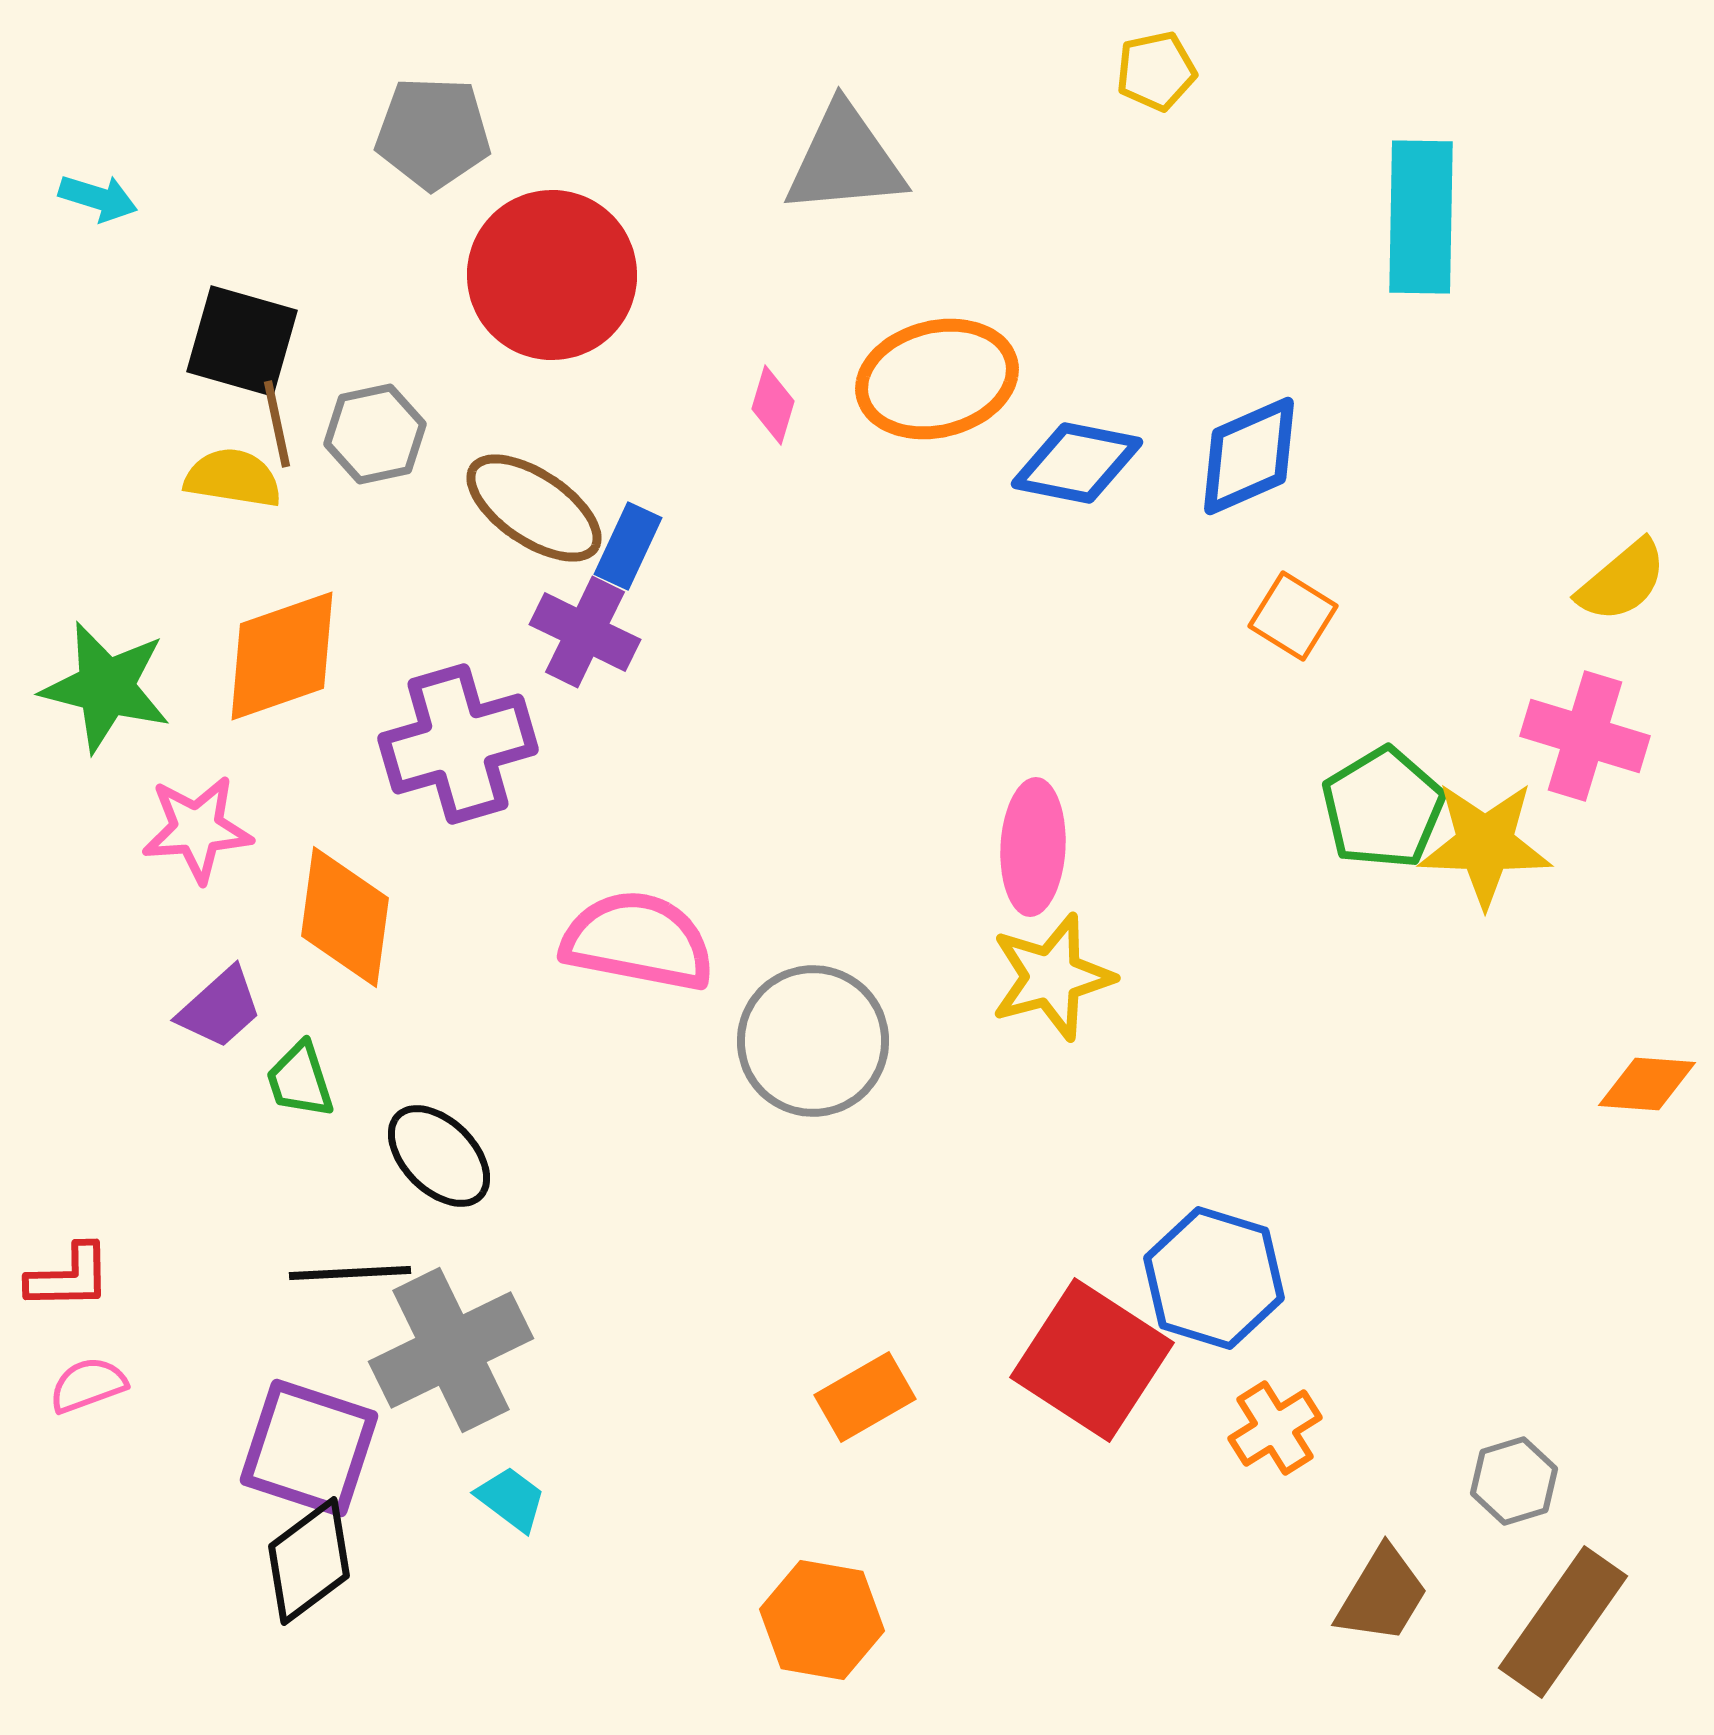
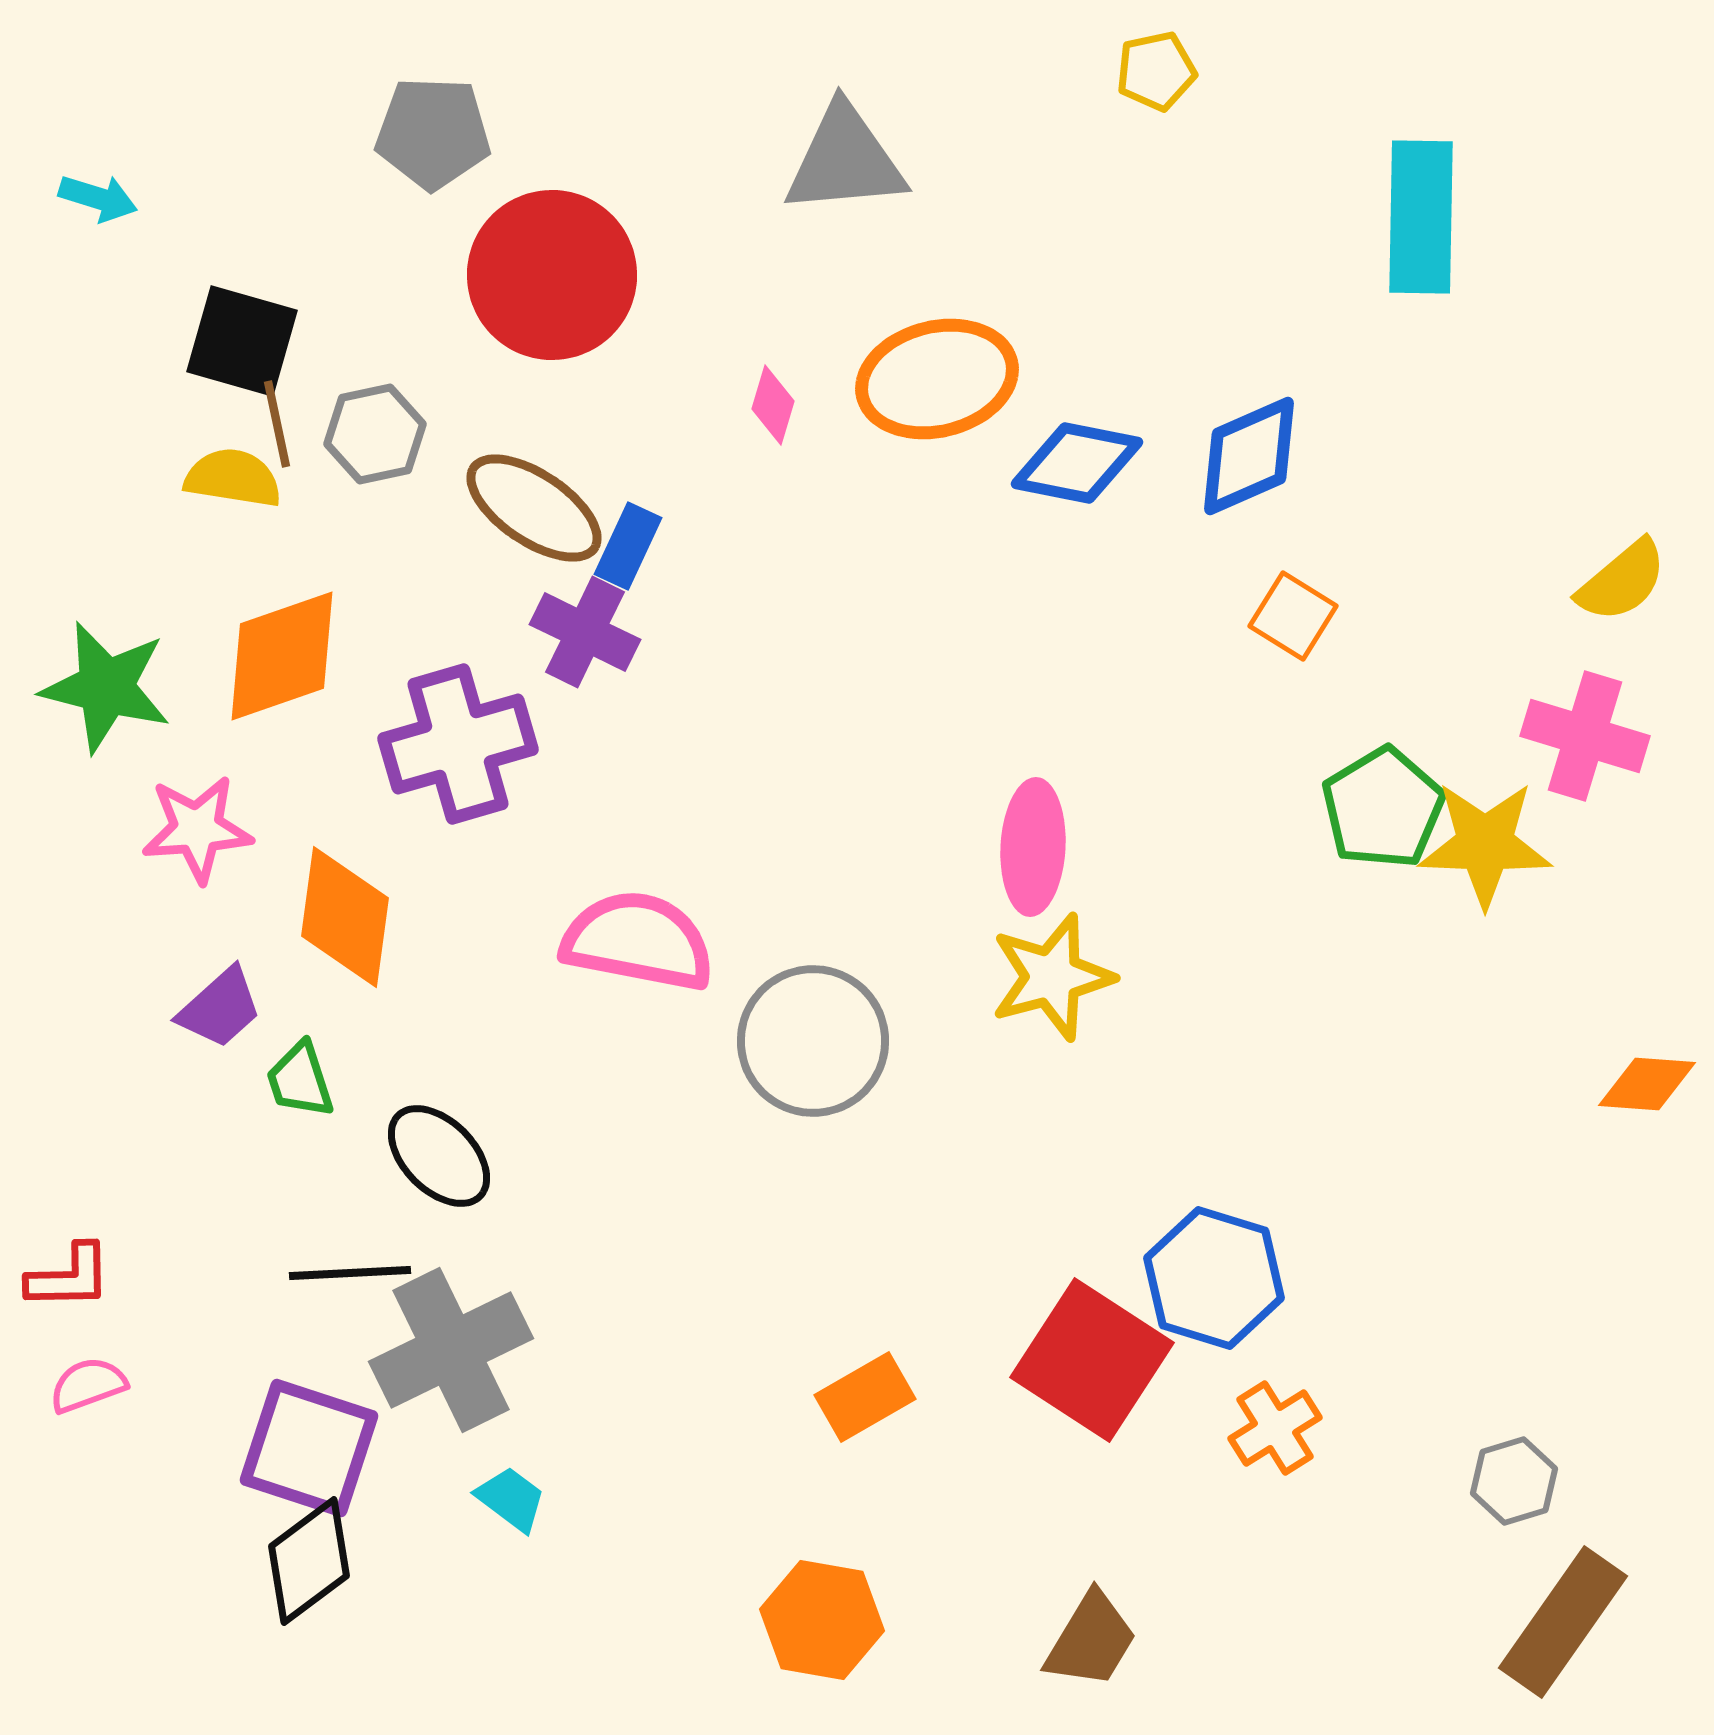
brown trapezoid at (1382, 1595): moved 291 px left, 45 px down
